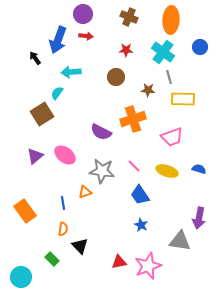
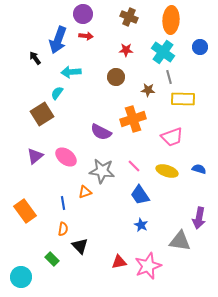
pink ellipse: moved 1 px right, 2 px down
